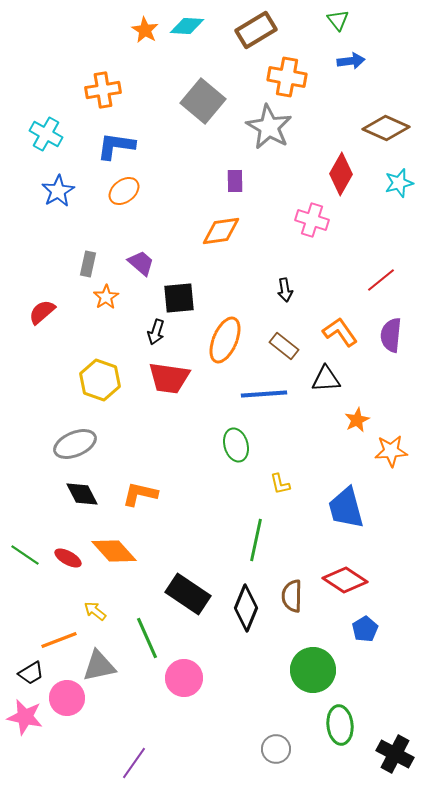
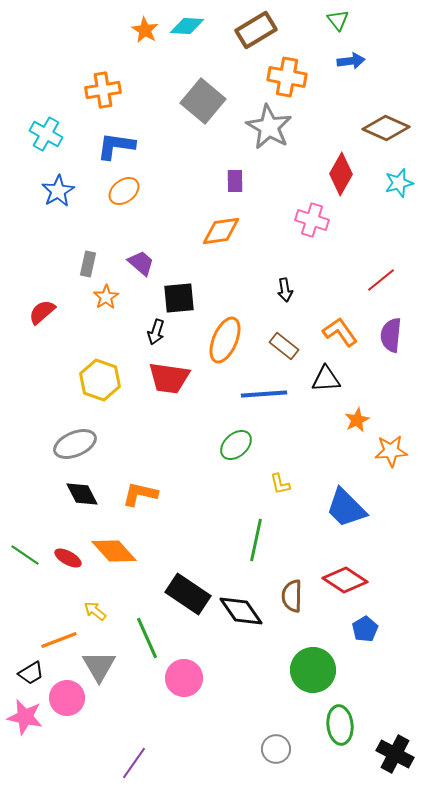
green ellipse at (236, 445): rotated 64 degrees clockwise
blue trapezoid at (346, 508): rotated 30 degrees counterclockwise
black diamond at (246, 608): moved 5 px left, 3 px down; rotated 57 degrees counterclockwise
gray triangle at (99, 666): rotated 48 degrees counterclockwise
